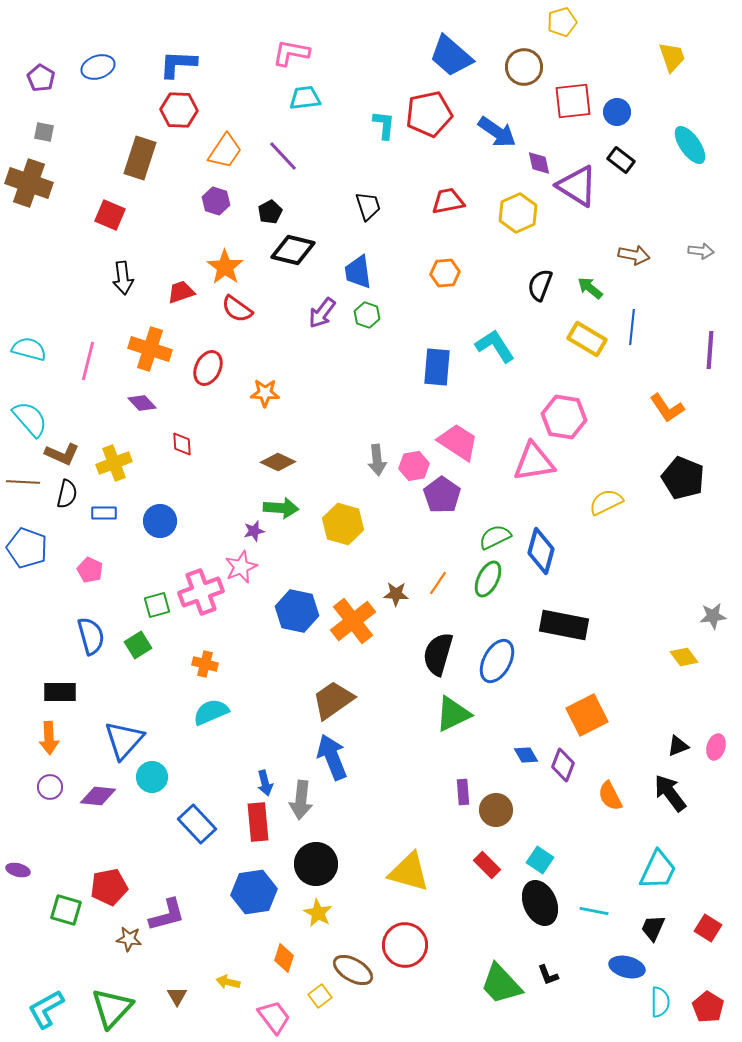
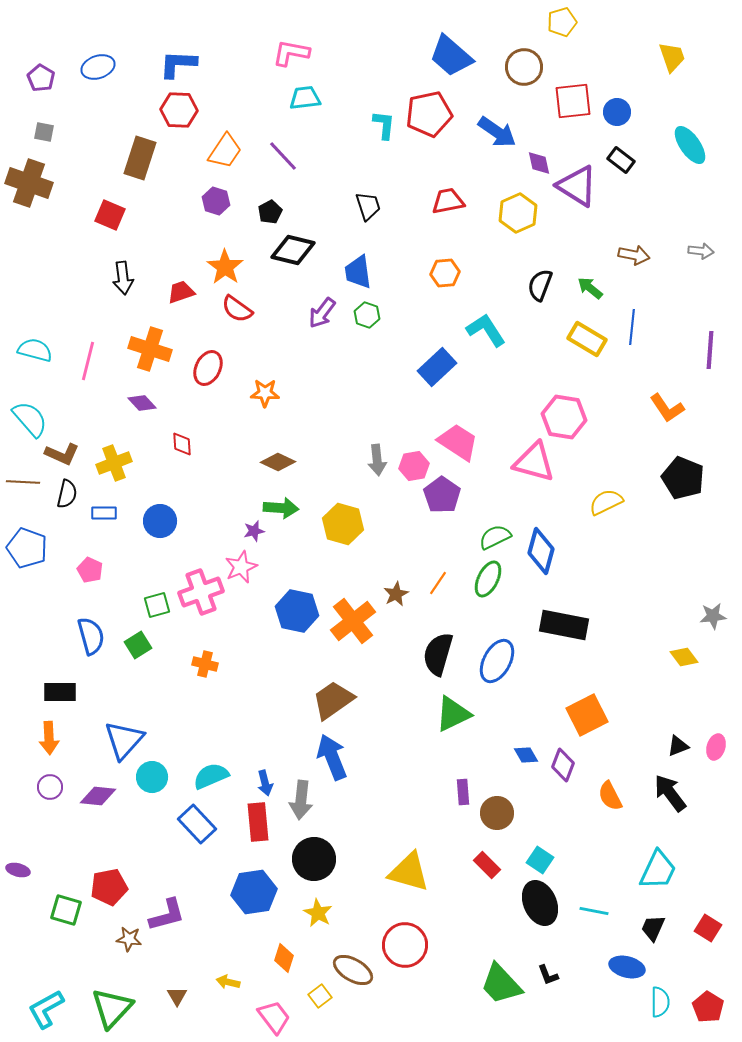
cyan L-shape at (495, 346): moved 9 px left, 16 px up
cyan semicircle at (29, 349): moved 6 px right, 1 px down
blue rectangle at (437, 367): rotated 42 degrees clockwise
pink triangle at (534, 462): rotated 24 degrees clockwise
brown star at (396, 594): rotated 30 degrees counterclockwise
cyan semicircle at (211, 712): moved 64 px down
brown circle at (496, 810): moved 1 px right, 3 px down
black circle at (316, 864): moved 2 px left, 5 px up
